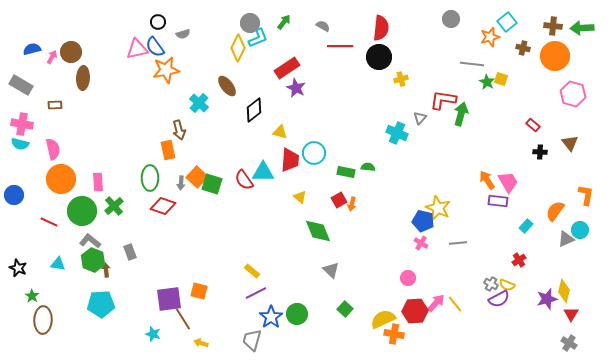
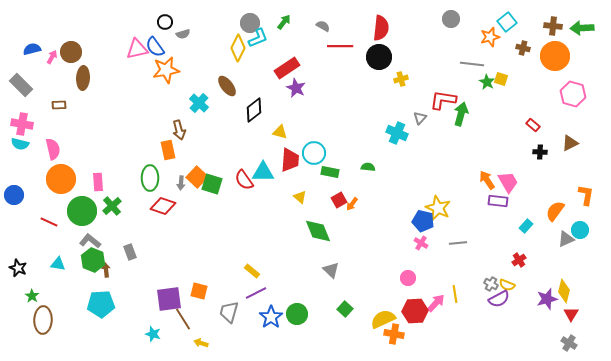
black circle at (158, 22): moved 7 px right
gray rectangle at (21, 85): rotated 15 degrees clockwise
brown rectangle at (55, 105): moved 4 px right
brown triangle at (570, 143): rotated 42 degrees clockwise
green rectangle at (346, 172): moved 16 px left
orange arrow at (352, 204): rotated 24 degrees clockwise
green cross at (114, 206): moved 2 px left
yellow line at (455, 304): moved 10 px up; rotated 30 degrees clockwise
gray trapezoid at (252, 340): moved 23 px left, 28 px up
